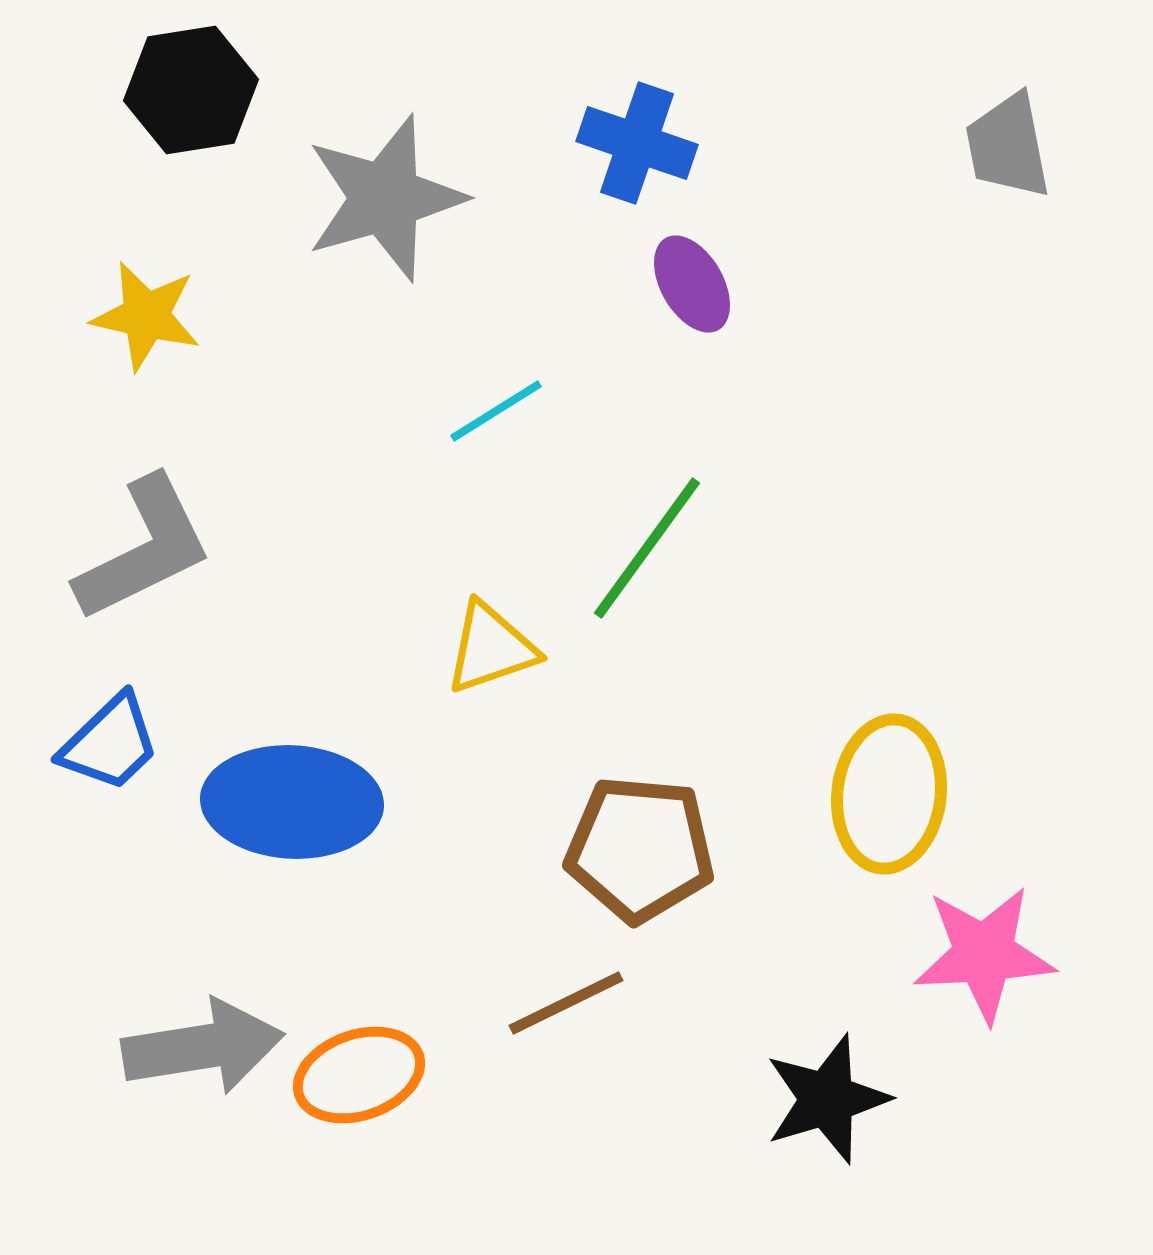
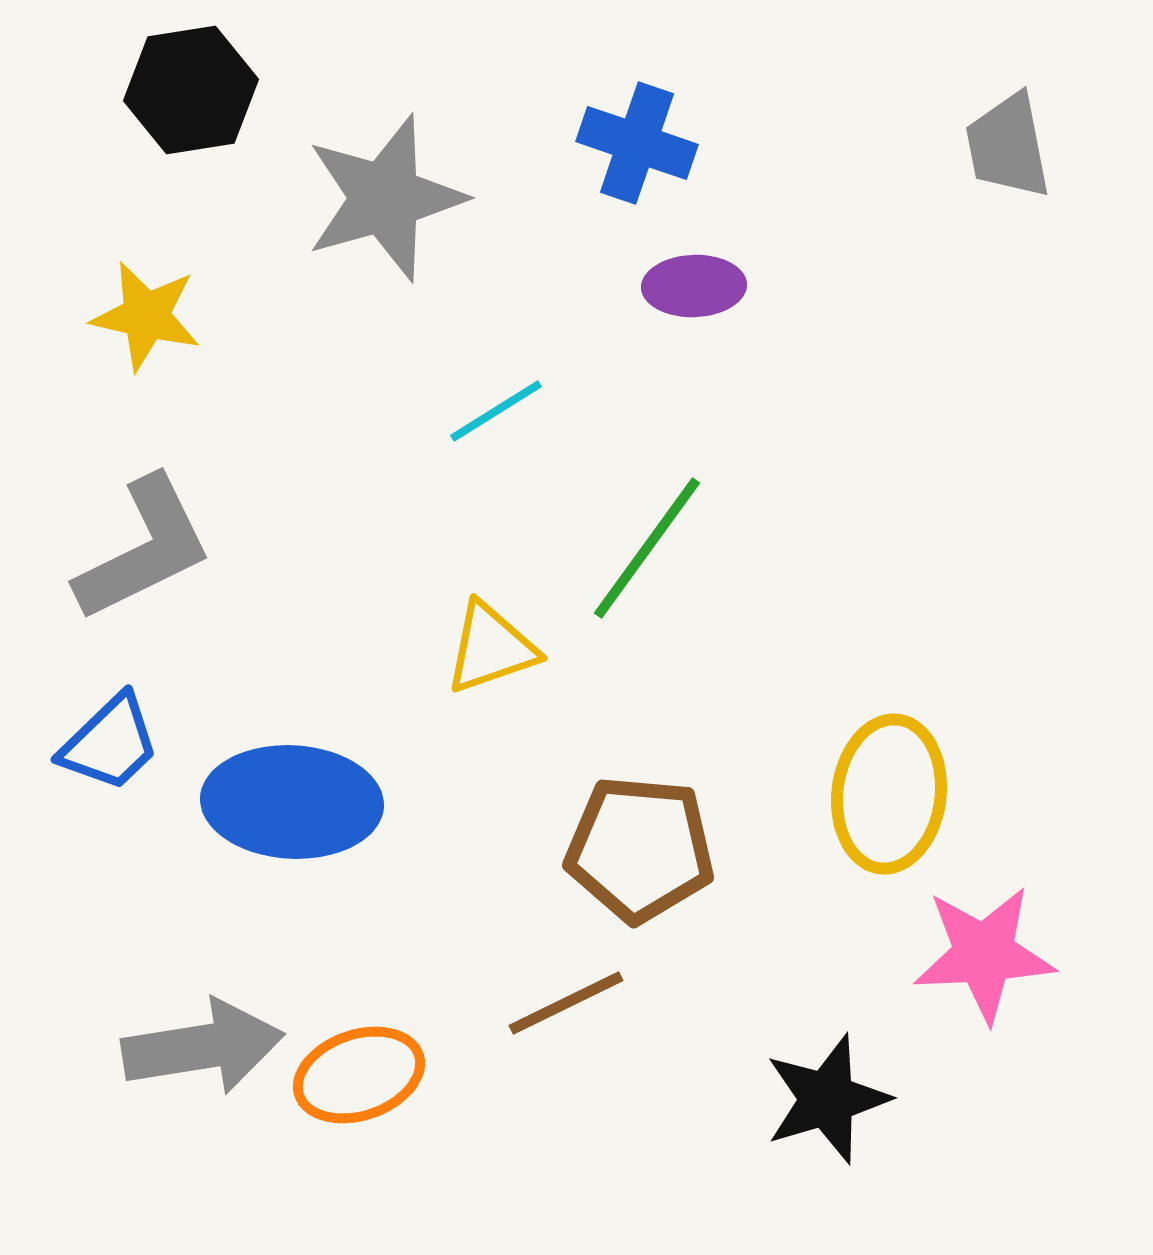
purple ellipse: moved 2 px right, 2 px down; rotated 62 degrees counterclockwise
